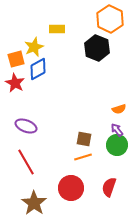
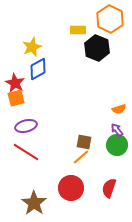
yellow rectangle: moved 21 px right, 1 px down
yellow star: moved 2 px left
orange square: moved 39 px down
purple ellipse: rotated 35 degrees counterclockwise
brown square: moved 3 px down
orange line: moved 2 px left; rotated 24 degrees counterclockwise
red line: moved 10 px up; rotated 28 degrees counterclockwise
red semicircle: moved 1 px down
